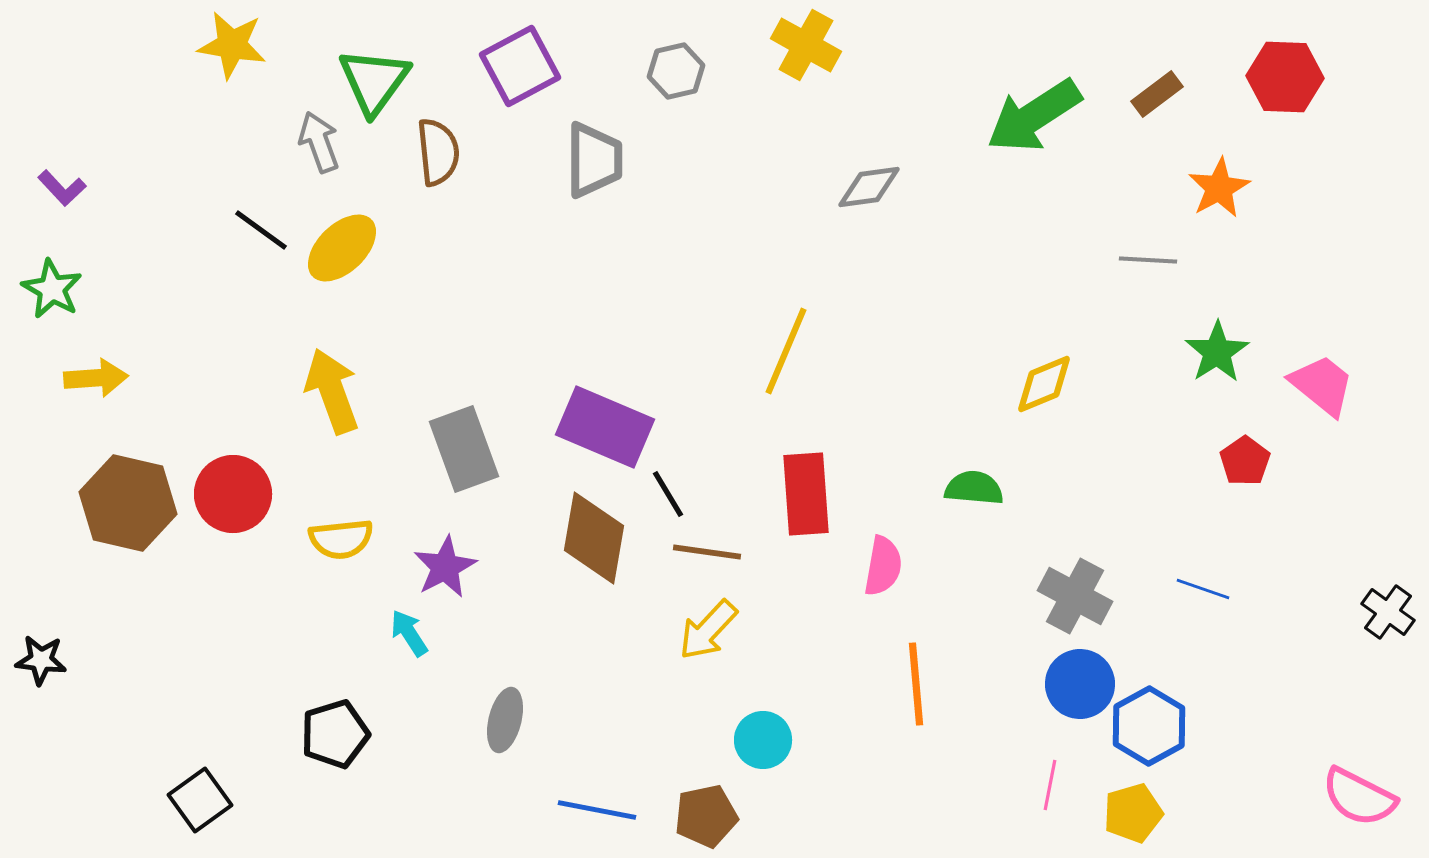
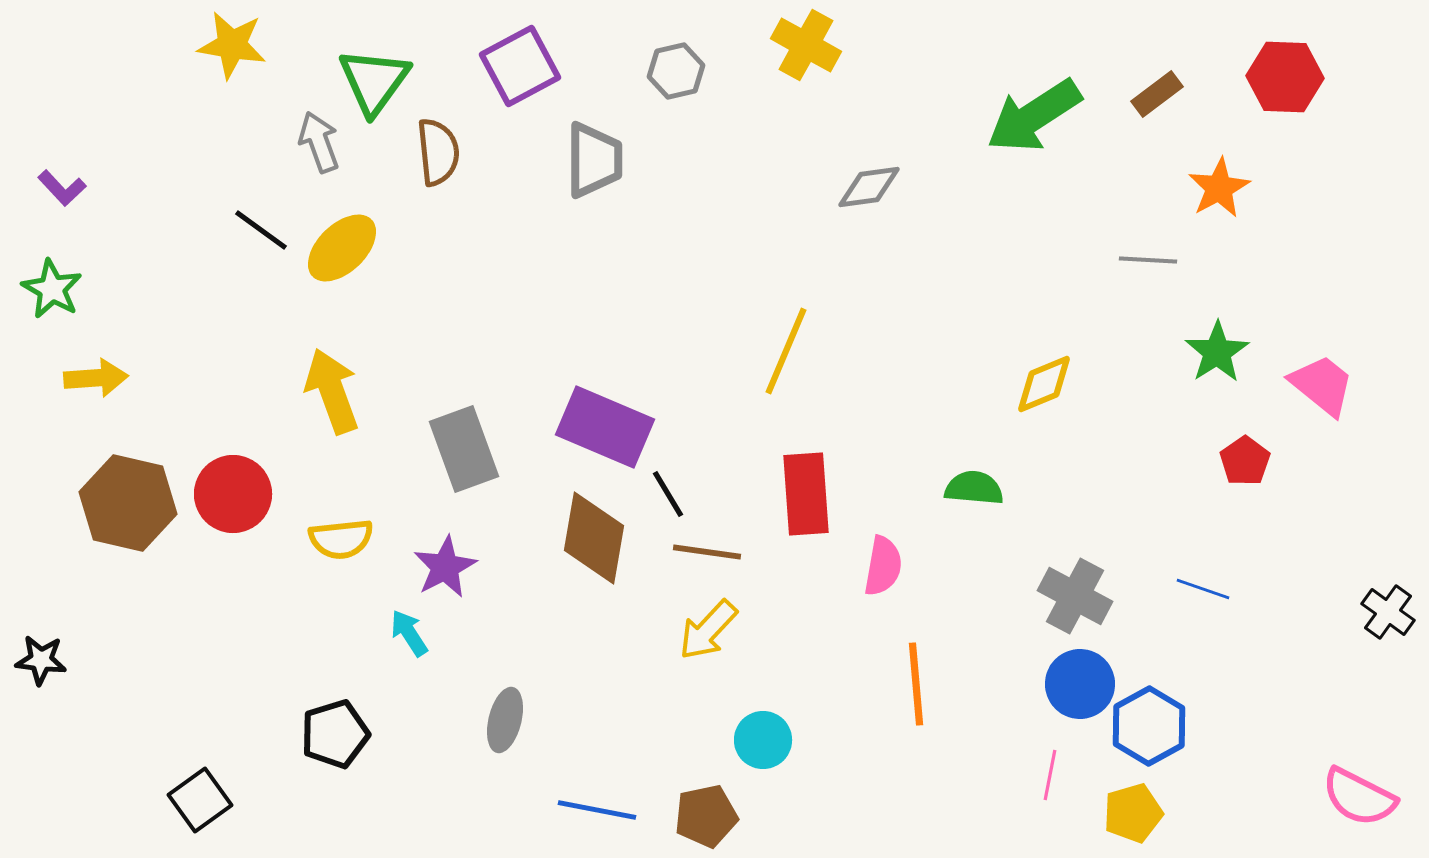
pink line at (1050, 785): moved 10 px up
